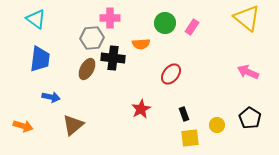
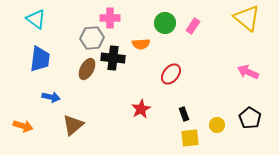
pink rectangle: moved 1 px right, 1 px up
